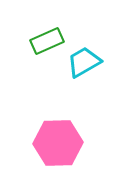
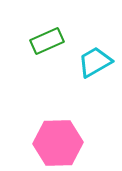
cyan trapezoid: moved 11 px right
